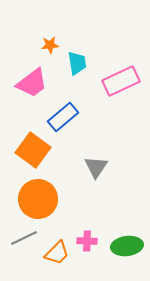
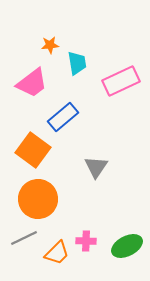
pink cross: moved 1 px left
green ellipse: rotated 20 degrees counterclockwise
